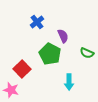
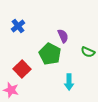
blue cross: moved 19 px left, 4 px down
green semicircle: moved 1 px right, 1 px up
